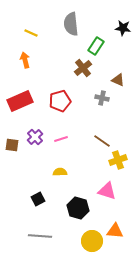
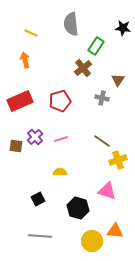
brown triangle: rotated 40 degrees clockwise
brown square: moved 4 px right, 1 px down
